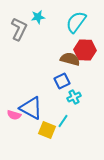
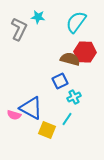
cyan star: rotated 16 degrees clockwise
red hexagon: moved 2 px down
blue square: moved 2 px left
cyan line: moved 4 px right, 2 px up
